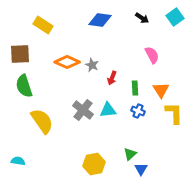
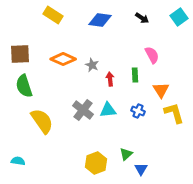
cyan square: moved 4 px right
yellow rectangle: moved 10 px right, 10 px up
orange diamond: moved 4 px left, 3 px up
red arrow: moved 2 px left, 1 px down; rotated 152 degrees clockwise
green rectangle: moved 13 px up
yellow L-shape: rotated 15 degrees counterclockwise
green triangle: moved 4 px left
yellow hexagon: moved 2 px right, 1 px up; rotated 10 degrees counterclockwise
